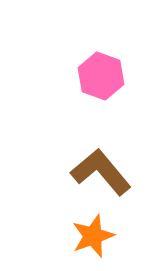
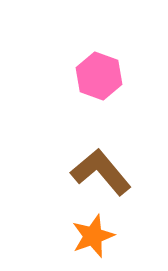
pink hexagon: moved 2 px left
